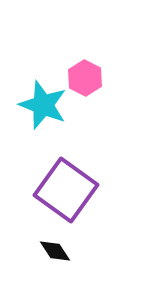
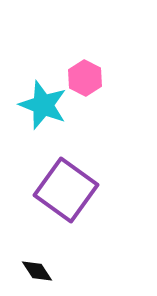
black diamond: moved 18 px left, 20 px down
